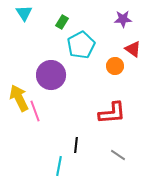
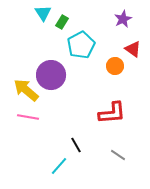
cyan triangle: moved 19 px right
purple star: rotated 24 degrees counterclockwise
yellow arrow: moved 7 px right, 8 px up; rotated 24 degrees counterclockwise
pink line: moved 7 px left, 6 px down; rotated 60 degrees counterclockwise
black line: rotated 35 degrees counterclockwise
cyan line: rotated 30 degrees clockwise
